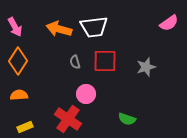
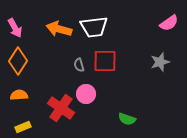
pink arrow: moved 1 px down
gray semicircle: moved 4 px right, 3 px down
gray star: moved 14 px right, 5 px up
red cross: moved 7 px left, 11 px up
yellow rectangle: moved 2 px left
